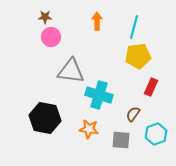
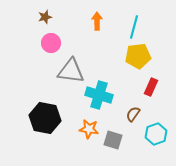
brown star: rotated 16 degrees counterclockwise
pink circle: moved 6 px down
gray square: moved 8 px left; rotated 12 degrees clockwise
